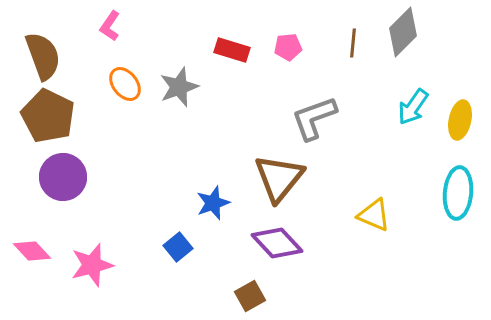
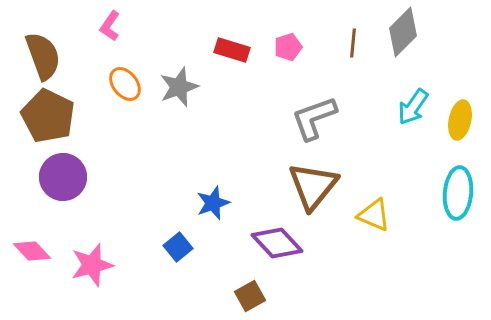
pink pentagon: rotated 12 degrees counterclockwise
brown triangle: moved 34 px right, 8 px down
